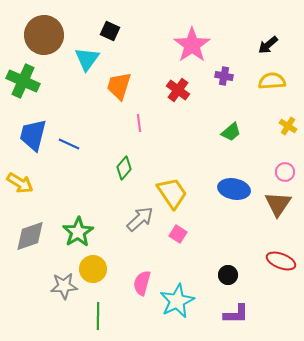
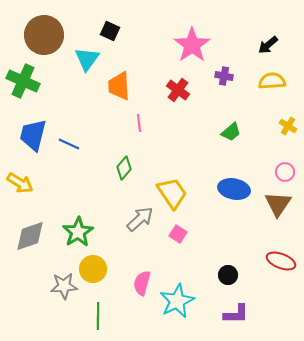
orange trapezoid: rotated 20 degrees counterclockwise
